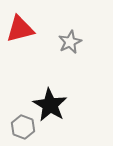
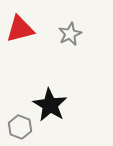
gray star: moved 8 px up
gray hexagon: moved 3 px left
